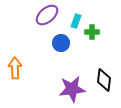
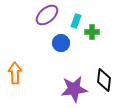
orange arrow: moved 5 px down
purple star: moved 2 px right
